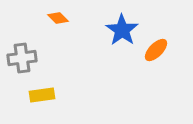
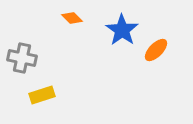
orange diamond: moved 14 px right
gray cross: rotated 20 degrees clockwise
yellow rectangle: rotated 10 degrees counterclockwise
